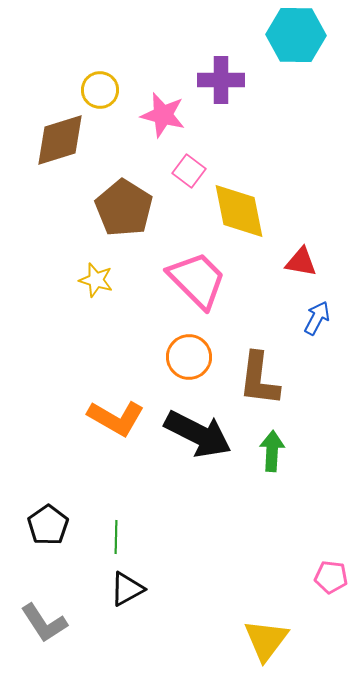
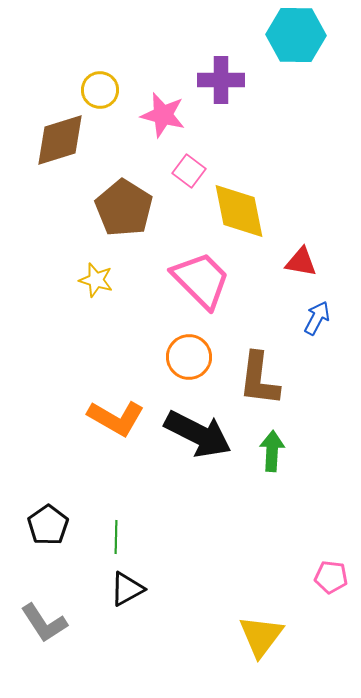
pink trapezoid: moved 4 px right
yellow triangle: moved 5 px left, 4 px up
